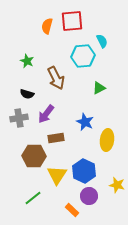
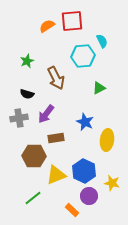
orange semicircle: rotated 42 degrees clockwise
green star: rotated 24 degrees clockwise
yellow triangle: moved 1 px left; rotated 35 degrees clockwise
yellow star: moved 5 px left, 2 px up
